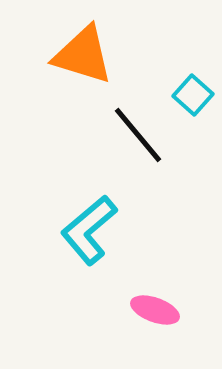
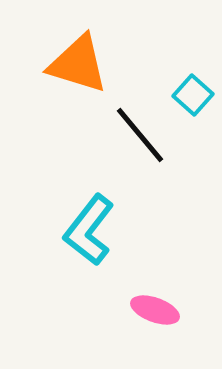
orange triangle: moved 5 px left, 9 px down
black line: moved 2 px right
cyan L-shape: rotated 12 degrees counterclockwise
